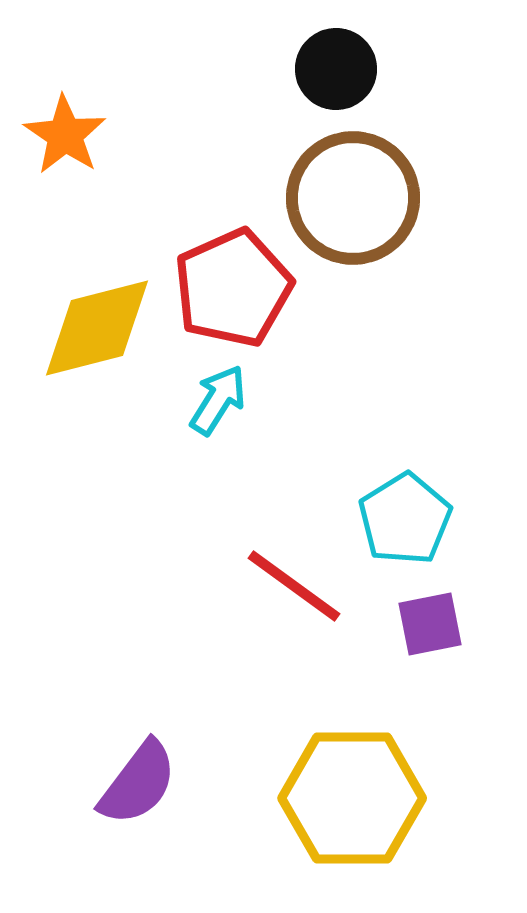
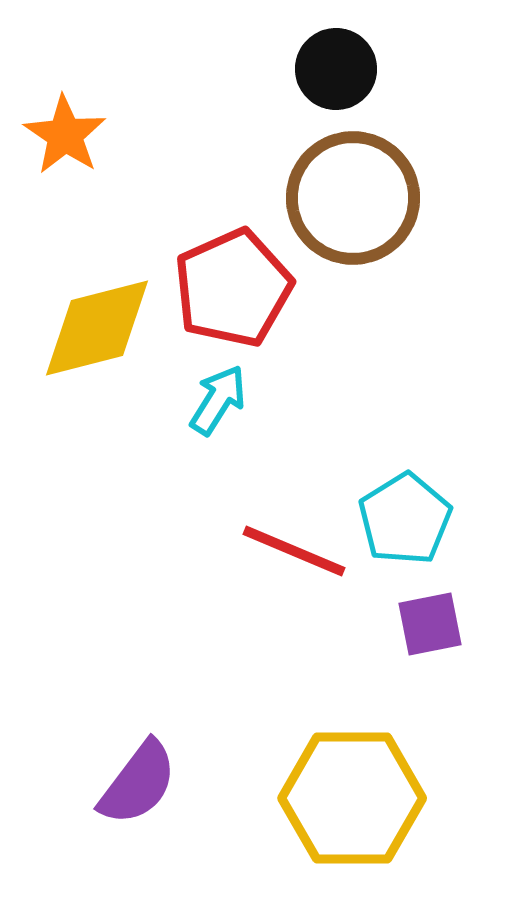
red line: moved 35 px up; rotated 13 degrees counterclockwise
